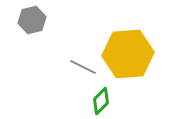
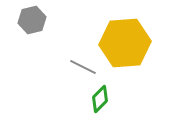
yellow hexagon: moved 3 px left, 11 px up
green diamond: moved 1 px left, 2 px up
